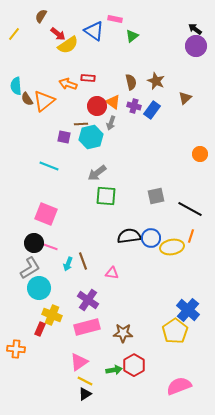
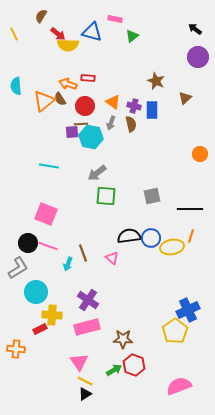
blue triangle at (94, 31): moved 2 px left, 1 px down; rotated 20 degrees counterclockwise
yellow line at (14, 34): rotated 64 degrees counterclockwise
yellow semicircle at (68, 45): rotated 35 degrees clockwise
purple circle at (196, 46): moved 2 px right, 11 px down
brown semicircle at (131, 82): moved 42 px down
brown semicircle at (27, 99): moved 33 px right
red circle at (97, 106): moved 12 px left
blue rectangle at (152, 110): rotated 36 degrees counterclockwise
purple square at (64, 137): moved 8 px right, 5 px up; rotated 16 degrees counterclockwise
cyan hexagon at (91, 137): rotated 25 degrees clockwise
cyan line at (49, 166): rotated 12 degrees counterclockwise
gray square at (156, 196): moved 4 px left
black line at (190, 209): rotated 30 degrees counterclockwise
black circle at (34, 243): moved 6 px left
brown line at (83, 261): moved 8 px up
gray L-shape at (30, 268): moved 12 px left
pink triangle at (112, 273): moved 15 px up; rotated 32 degrees clockwise
cyan circle at (39, 288): moved 3 px left, 4 px down
blue cross at (188, 310): rotated 25 degrees clockwise
yellow cross at (52, 315): rotated 18 degrees counterclockwise
red rectangle at (40, 329): rotated 40 degrees clockwise
brown star at (123, 333): moved 6 px down
pink triangle at (79, 362): rotated 30 degrees counterclockwise
red hexagon at (134, 365): rotated 10 degrees counterclockwise
green arrow at (114, 370): rotated 21 degrees counterclockwise
